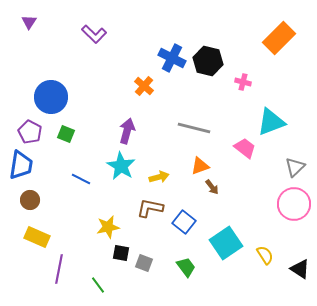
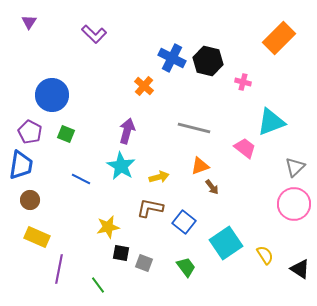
blue circle: moved 1 px right, 2 px up
